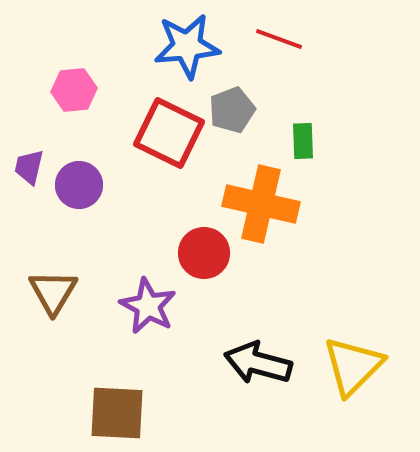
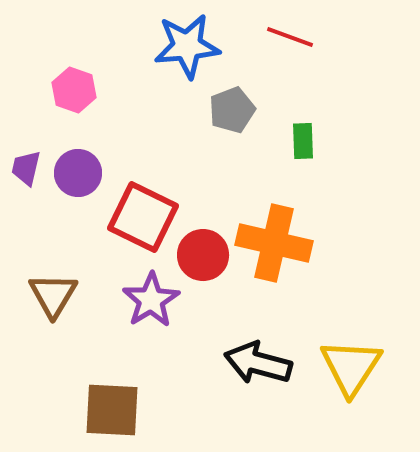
red line: moved 11 px right, 2 px up
pink hexagon: rotated 24 degrees clockwise
red square: moved 26 px left, 84 px down
purple trapezoid: moved 3 px left, 1 px down
purple circle: moved 1 px left, 12 px up
orange cross: moved 13 px right, 39 px down
red circle: moved 1 px left, 2 px down
brown triangle: moved 3 px down
purple star: moved 3 px right, 6 px up; rotated 12 degrees clockwise
yellow triangle: moved 2 px left, 1 px down; rotated 12 degrees counterclockwise
brown square: moved 5 px left, 3 px up
